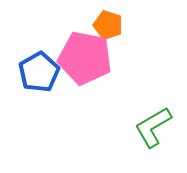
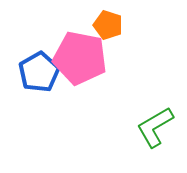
pink pentagon: moved 5 px left
green L-shape: moved 2 px right
